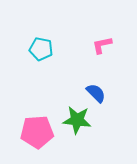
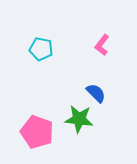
pink L-shape: rotated 40 degrees counterclockwise
green star: moved 2 px right, 1 px up
pink pentagon: rotated 24 degrees clockwise
